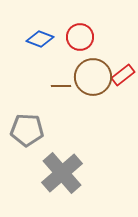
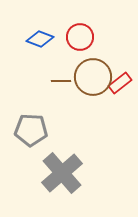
red rectangle: moved 3 px left, 8 px down
brown line: moved 5 px up
gray pentagon: moved 4 px right
